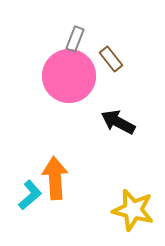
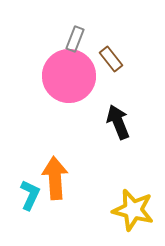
black arrow: rotated 40 degrees clockwise
cyan L-shape: rotated 24 degrees counterclockwise
